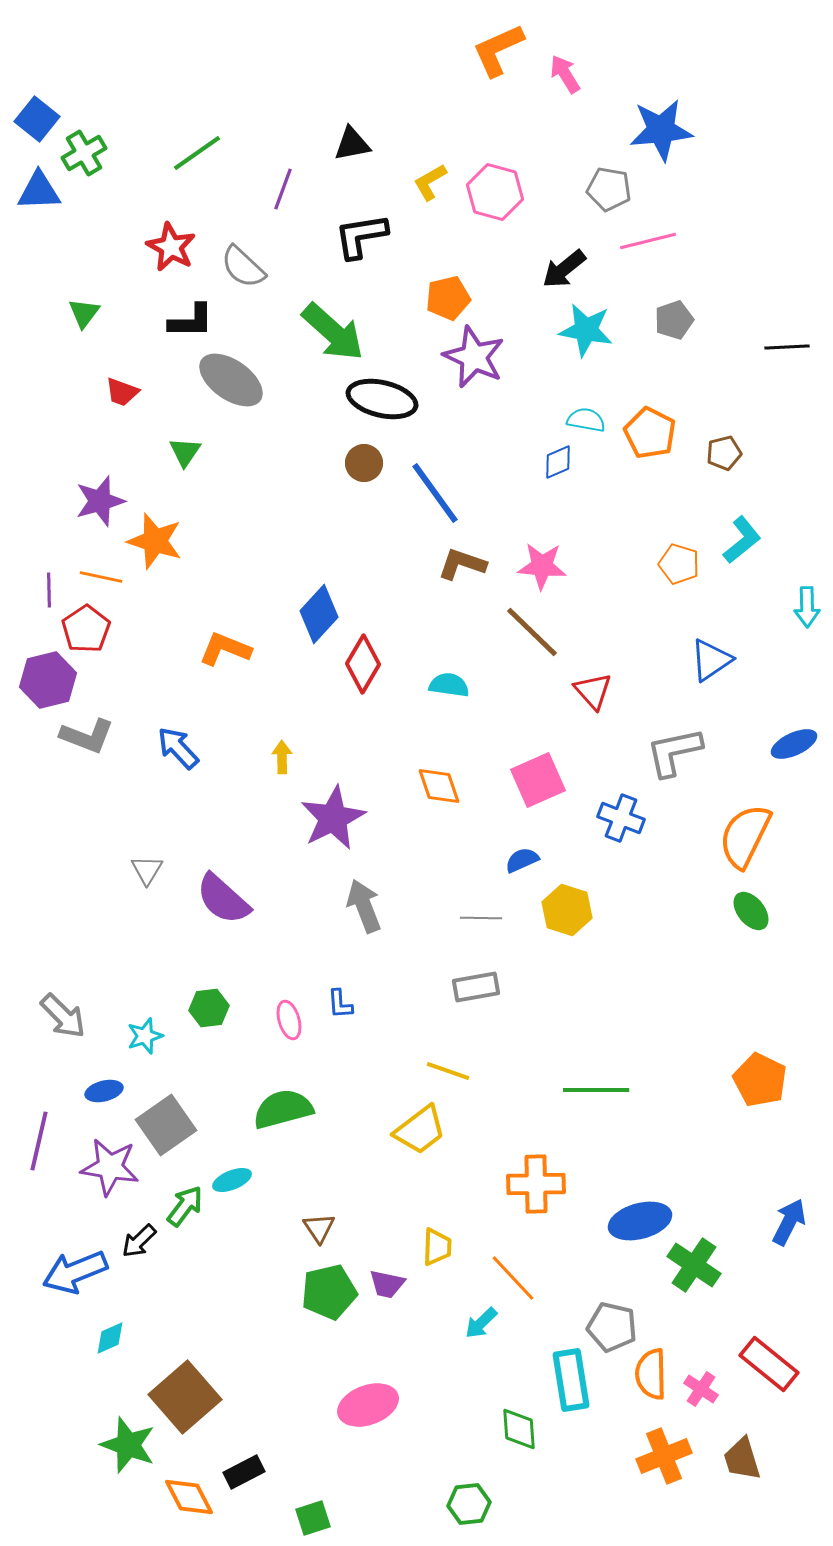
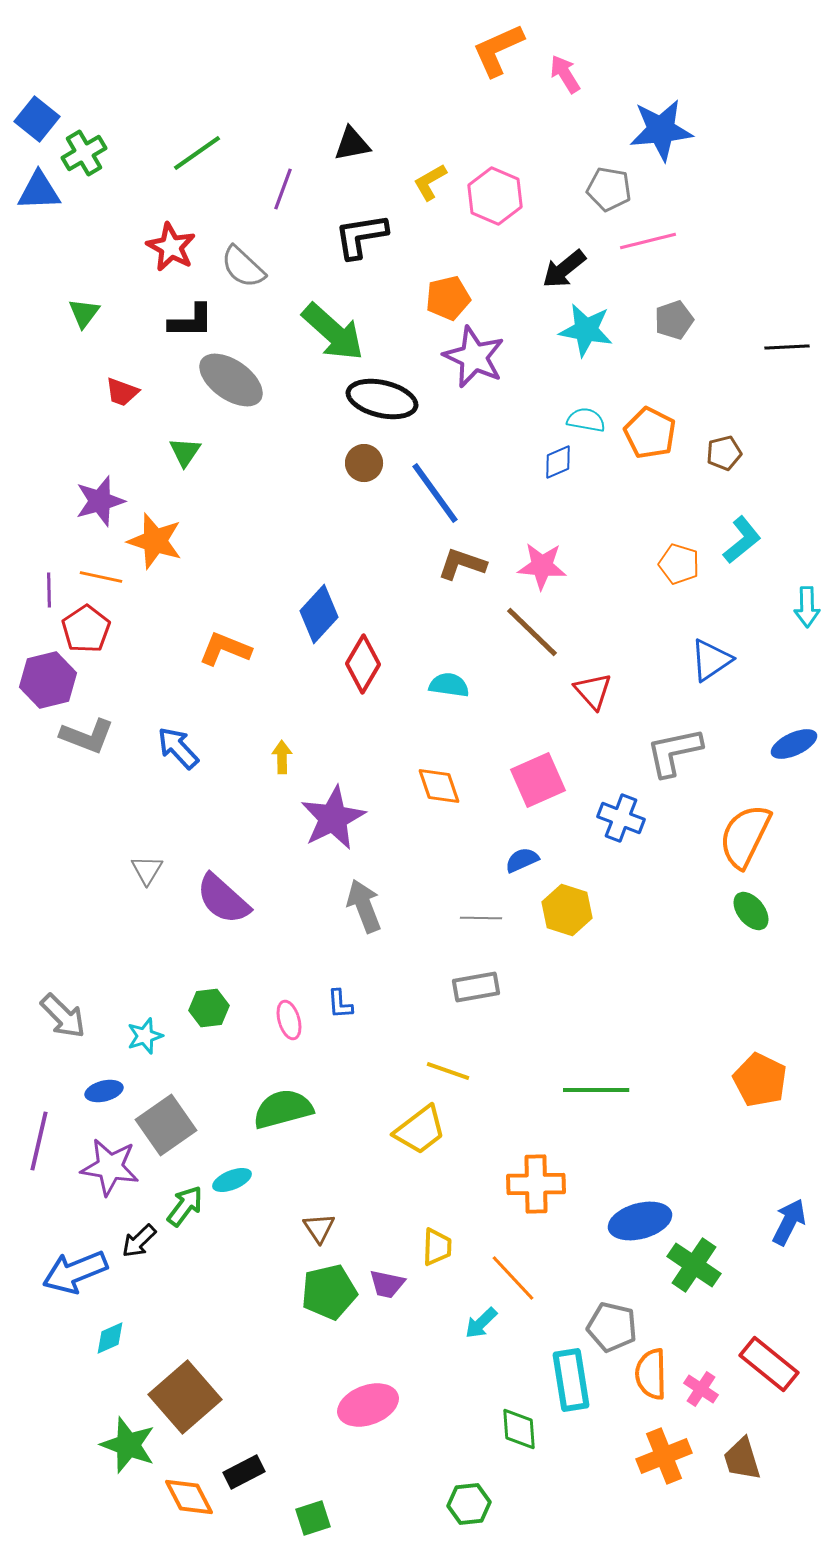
pink hexagon at (495, 192): moved 4 px down; rotated 8 degrees clockwise
